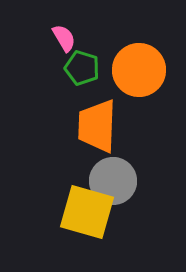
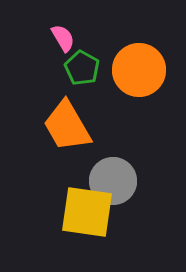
pink semicircle: moved 1 px left
green pentagon: rotated 12 degrees clockwise
orange trapezoid: moved 30 px left; rotated 32 degrees counterclockwise
yellow square: rotated 8 degrees counterclockwise
